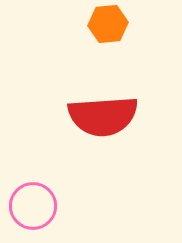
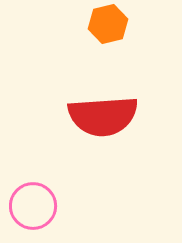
orange hexagon: rotated 9 degrees counterclockwise
